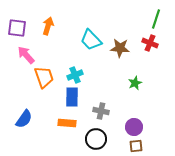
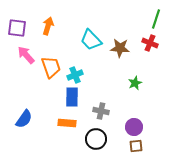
orange trapezoid: moved 7 px right, 10 px up
